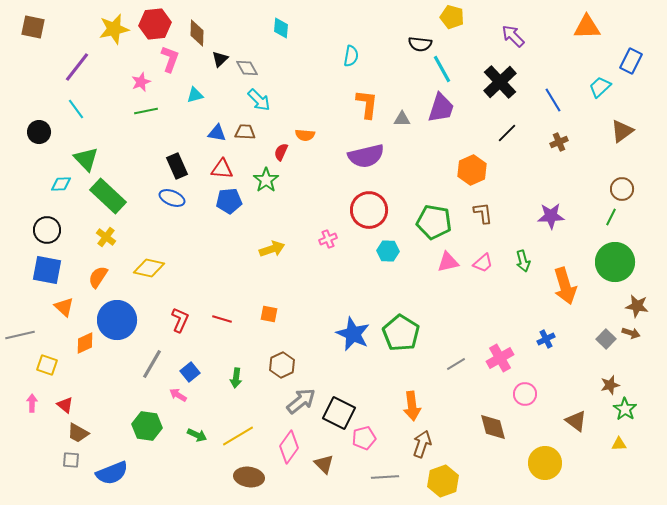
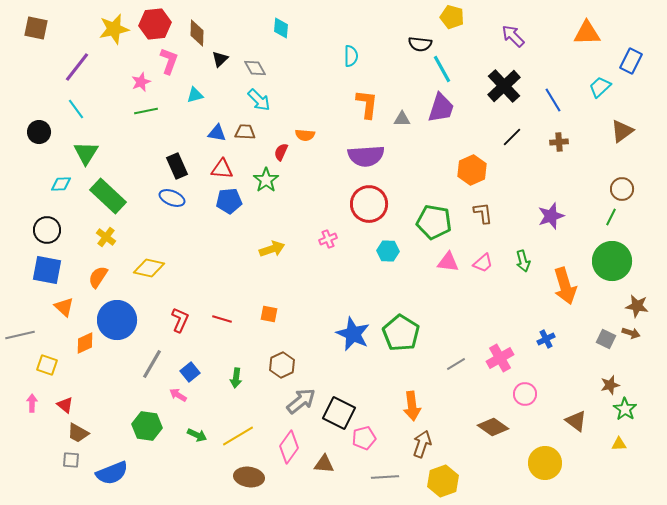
brown square at (33, 27): moved 3 px right, 1 px down
orange triangle at (587, 27): moved 6 px down
cyan semicircle at (351, 56): rotated 10 degrees counterclockwise
pink L-shape at (170, 59): moved 1 px left, 2 px down
gray diamond at (247, 68): moved 8 px right
black cross at (500, 82): moved 4 px right, 4 px down
black line at (507, 133): moved 5 px right, 4 px down
brown cross at (559, 142): rotated 18 degrees clockwise
purple semicircle at (366, 156): rotated 9 degrees clockwise
green triangle at (86, 159): moved 6 px up; rotated 16 degrees clockwise
red circle at (369, 210): moved 6 px up
purple star at (551, 216): rotated 16 degrees counterclockwise
pink triangle at (448, 262): rotated 20 degrees clockwise
green circle at (615, 262): moved 3 px left, 1 px up
gray square at (606, 339): rotated 18 degrees counterclockwise
brown diamond at (493, 427): rotated 40 degrees counterclockwise
brown triangle at (324, 464): rotated 40 degrees counterclockwise
